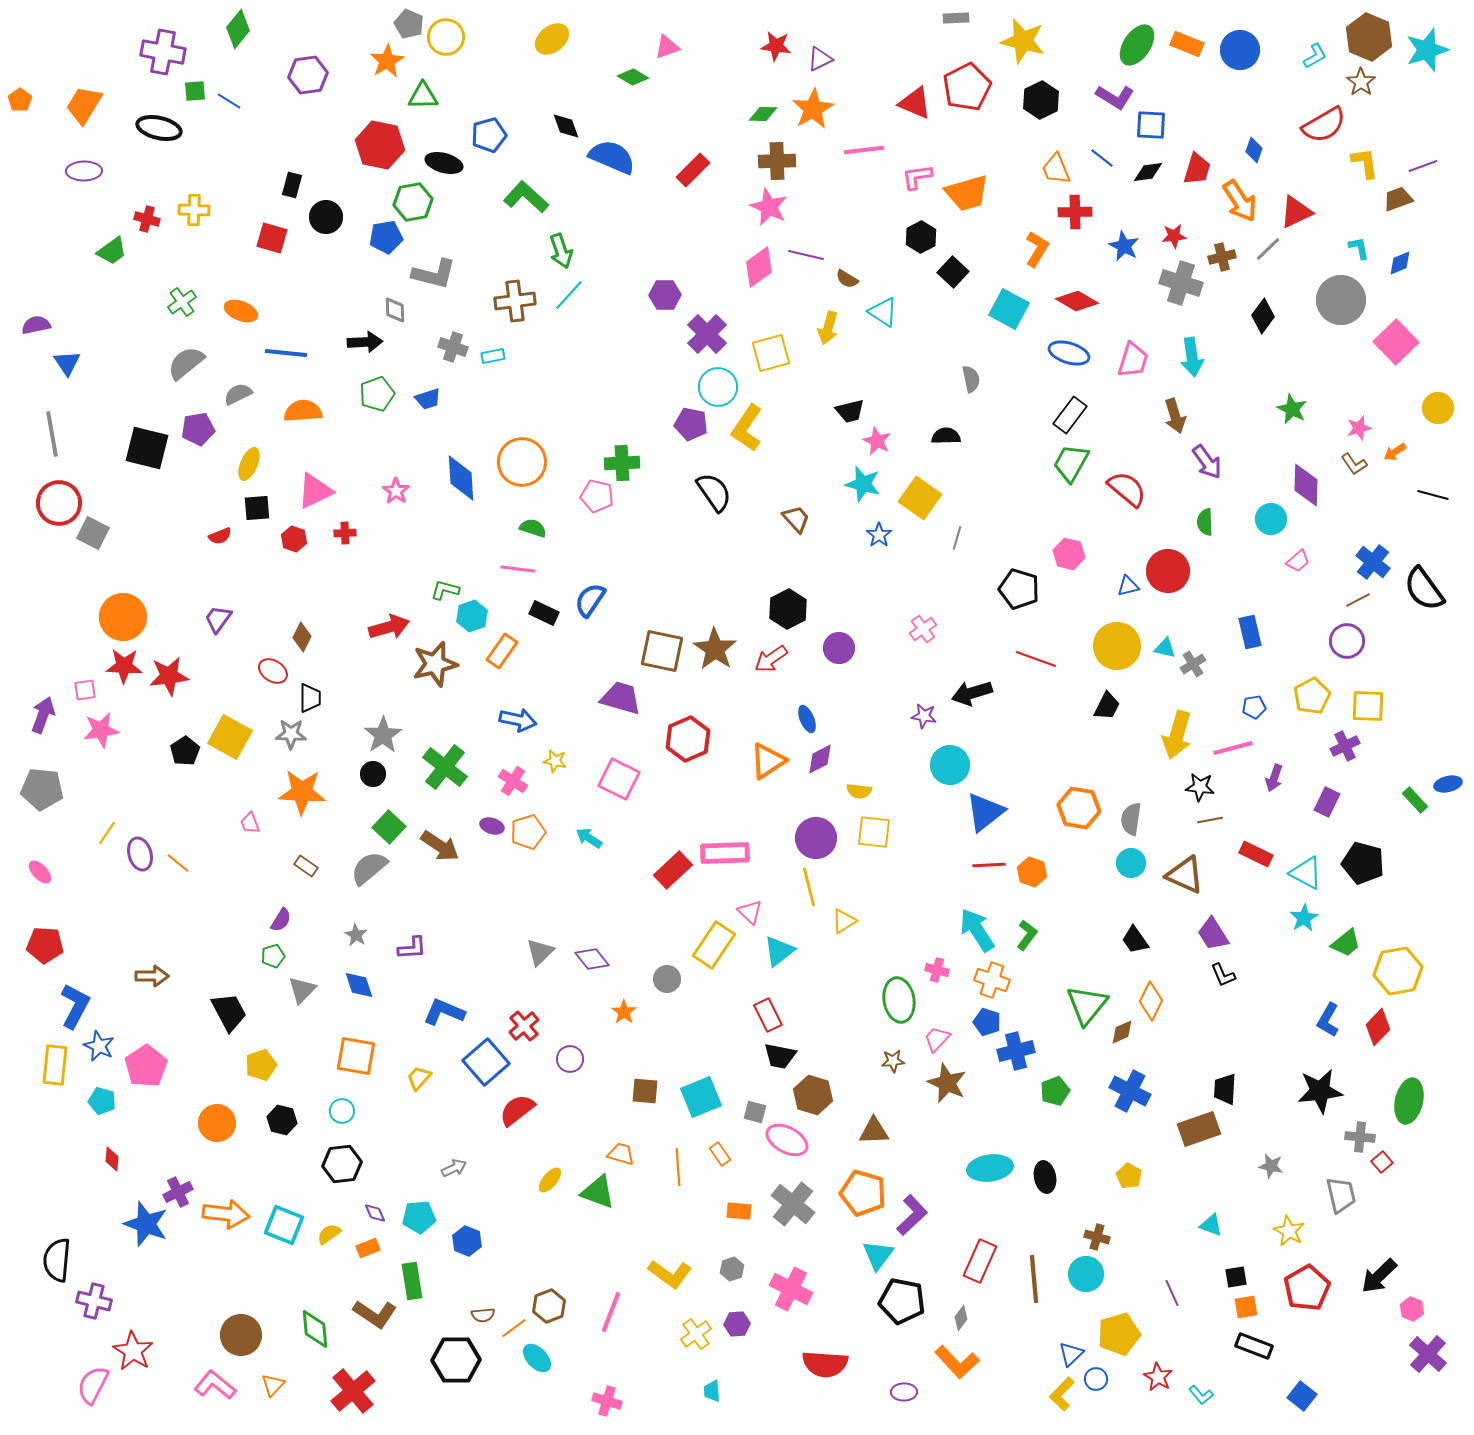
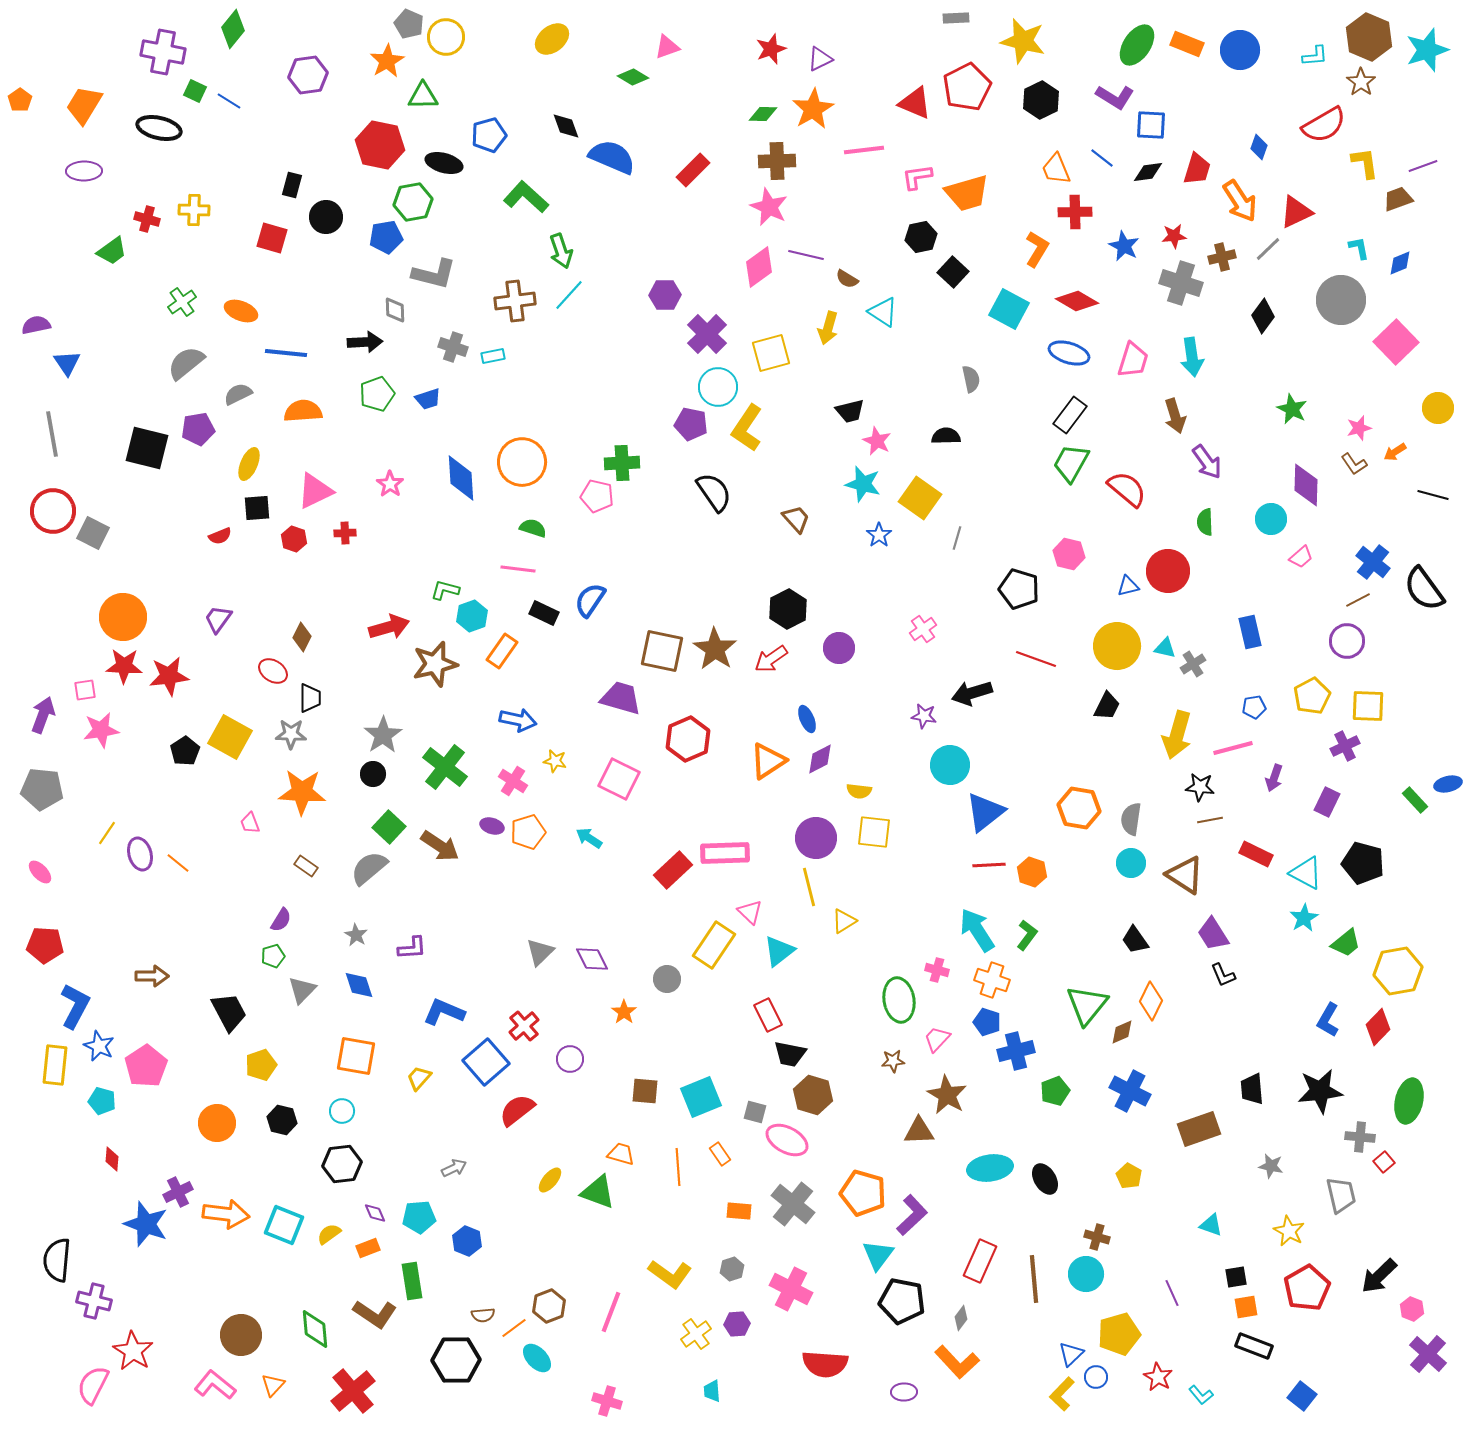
green diamond at (238, 29): moved 5 px left
red star at (776, 46): moved 5 px left, 3 px down; rotated 28 degrees counterclockwise
cyan L-shape at (1315, 56): rotated 24 degrees clockwise
green square at (195, 91): rotated 30 degrees clockwise
blue diamond at (1254, 150): moved 5 px right, 3 px up
black hexagon at (921, 237): rotated 16 degrees clockwise
pink star at (396, 491): moved 6 px left, 7 px up
red circle at (59, 503): moved 6 px left, 8 px down
pink trapezoid at (1298, 561): moved 3 px right, 4 px up
brown triangle at (1185, 875): rotated 9 degrees clockwise
purple diamond at (592, 959): rotated 12 degrees clockwise
black trapezoid at (780, 1056): moved 10 px right, 2 px up
brown star at (947, 1083): moved 12 px down; rotated 6 degrees clockwise
black trapezoid at (1225, 1089): moved 27 px right; rotated 8 degrees counterclockwise
brown triangle at (874, 1131): moved 45 px right
red square at (1382, 1162): moved 2 px right
black ellipse at (1045, 1177): moved 2 px down; rotated 20 degrees counterclockwise
blue circle at (1096, 1379): moved 2 px up
